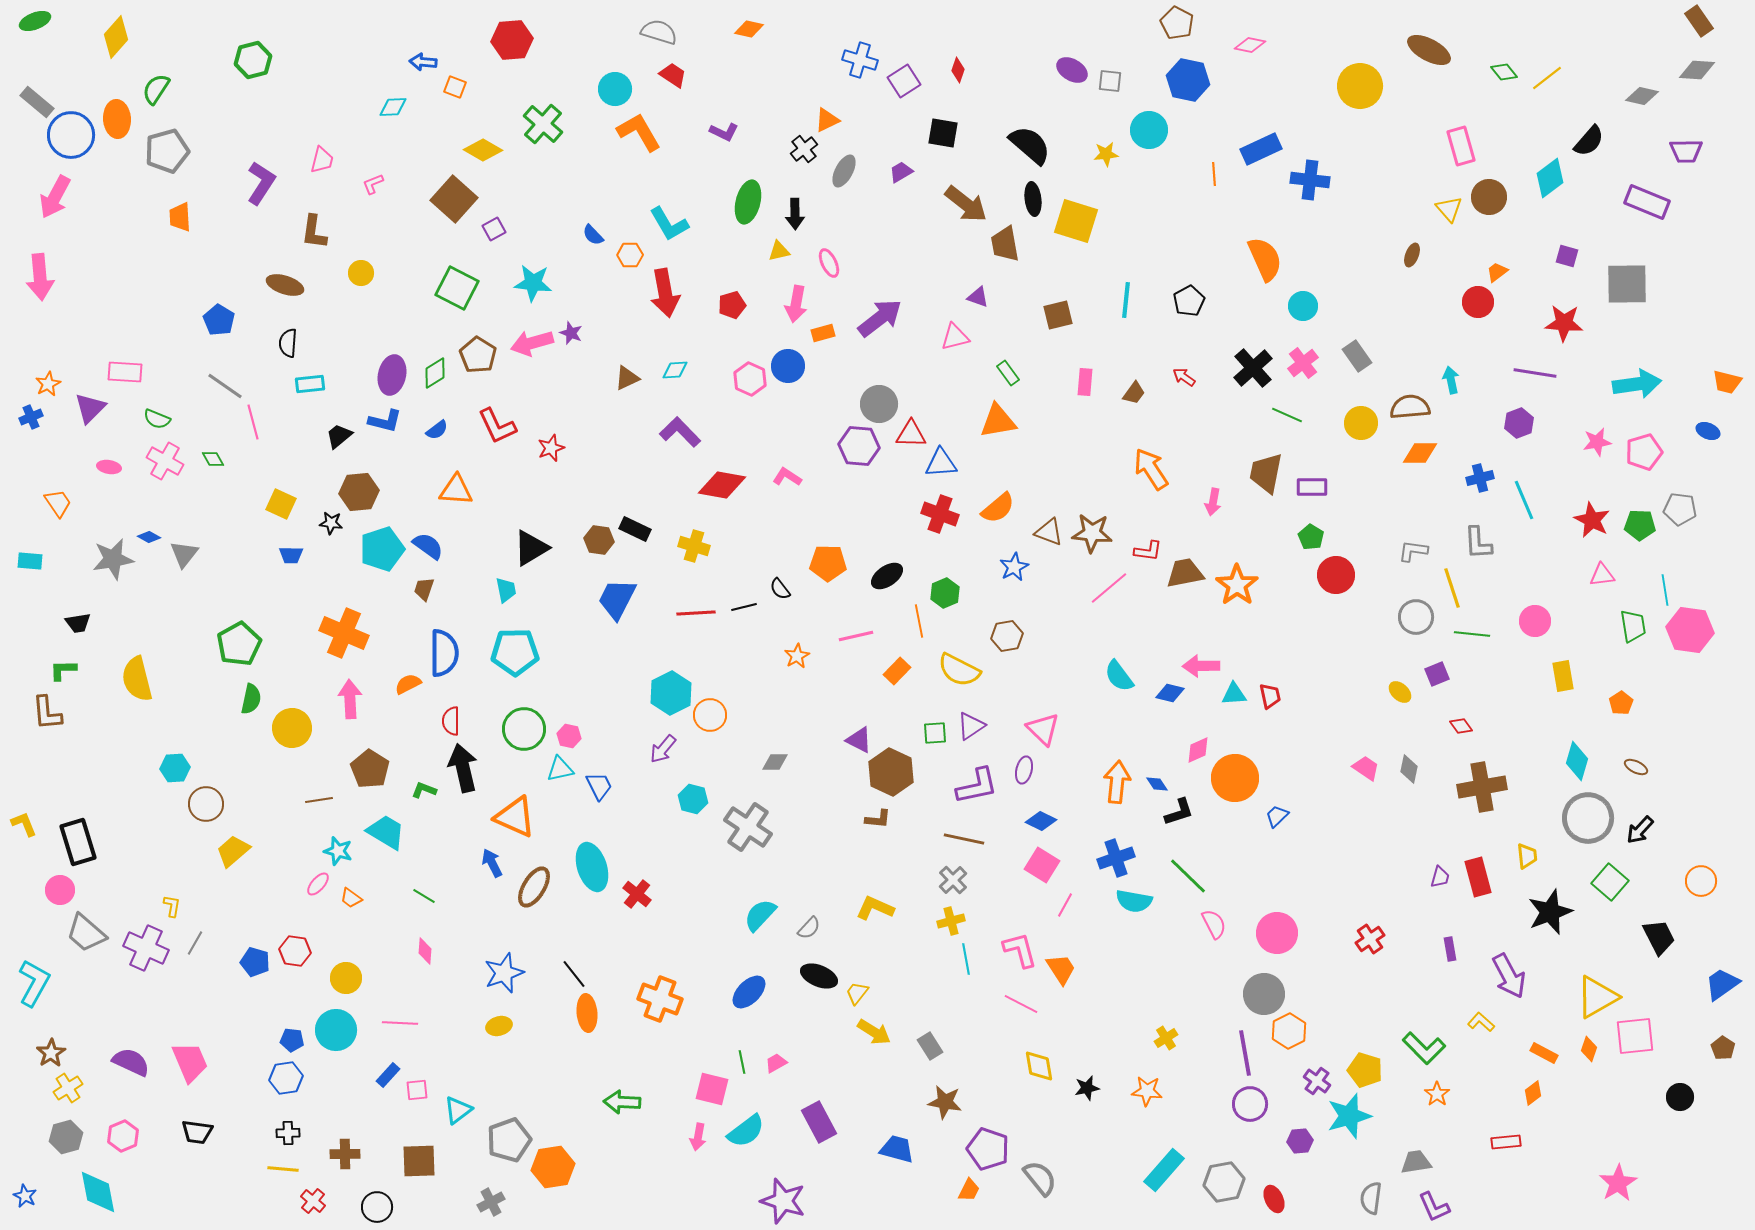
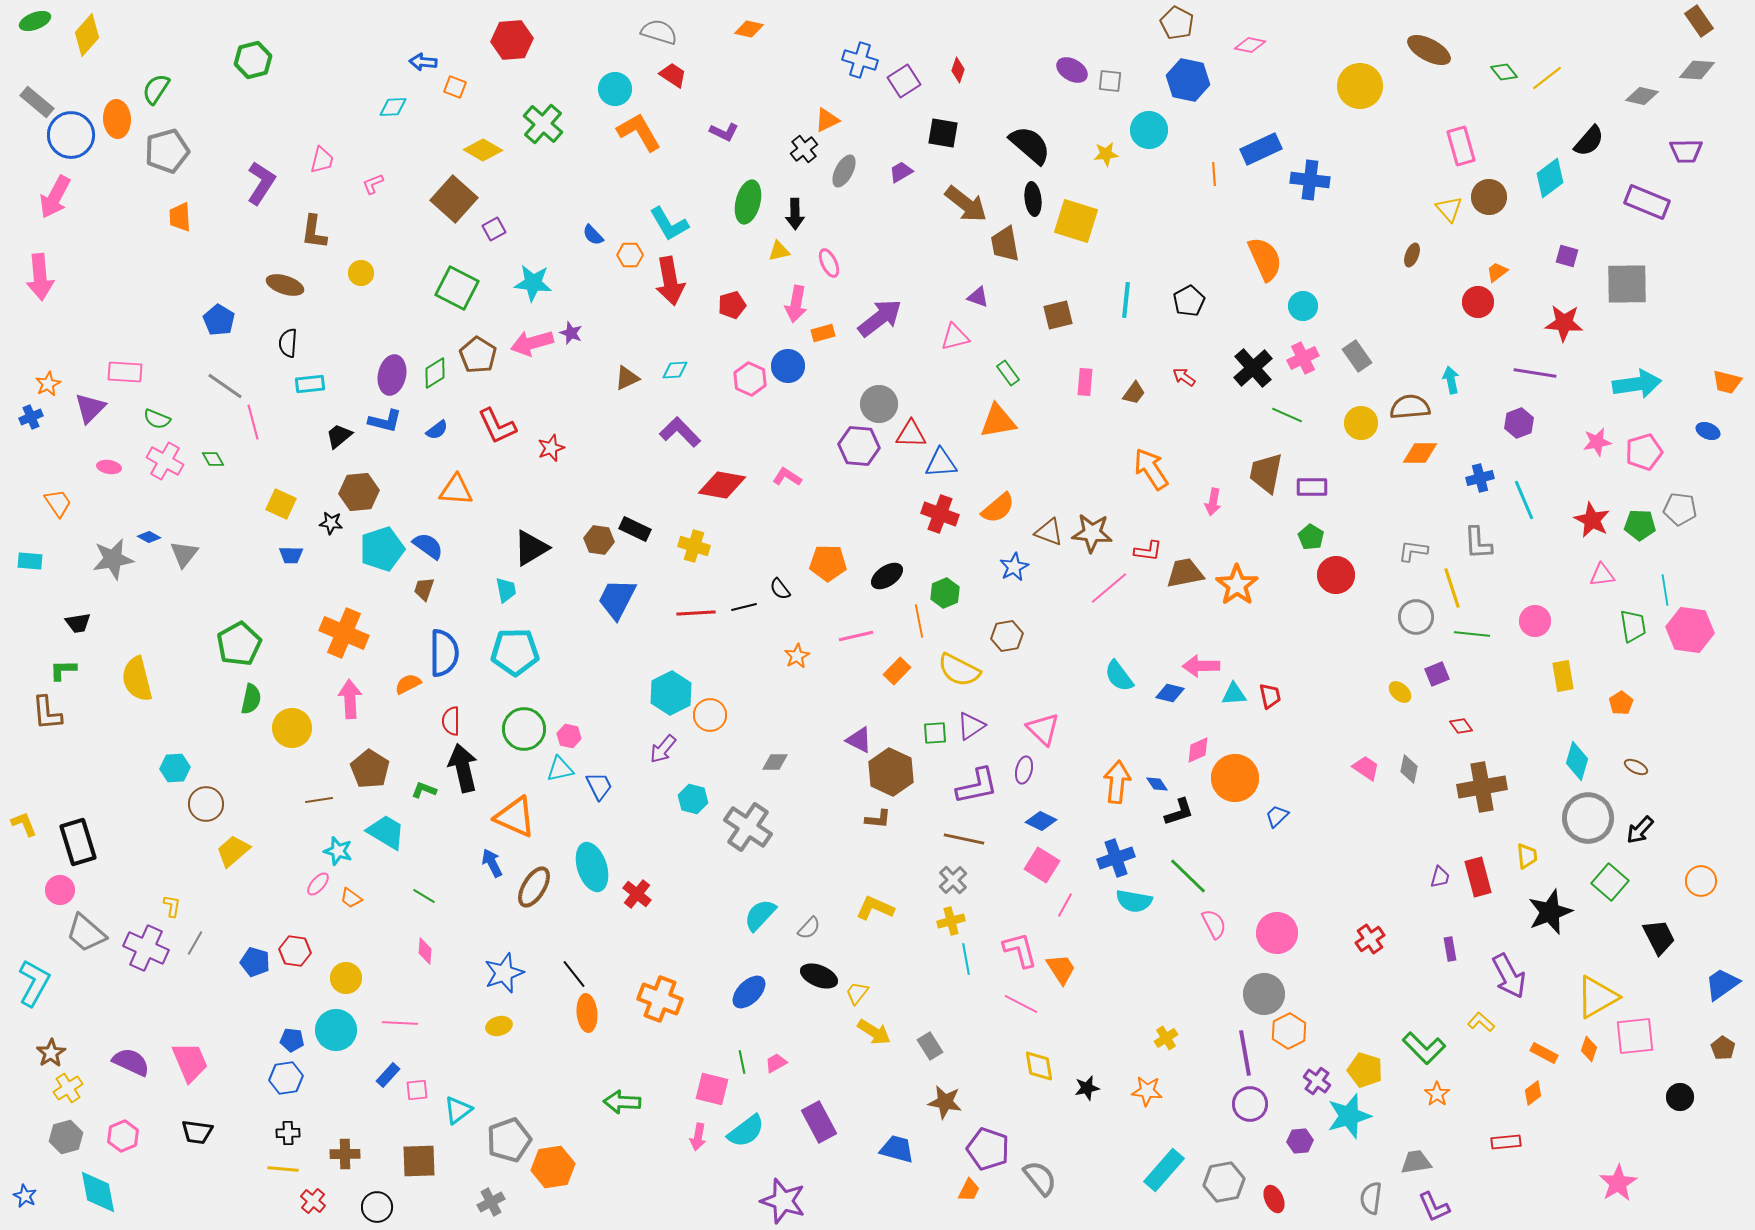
yellow diamond at (116, 37): moved 29 px left, 2 px up
red arrow at (665, 293): moved 5 px right, 12 px up
pink cross at (1303, 363): moved 5 px up; rotated 12 degrees clockwise
